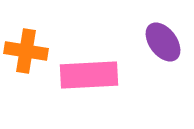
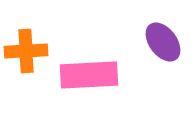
orange cross: rotated 12 degrees counterclockwise
